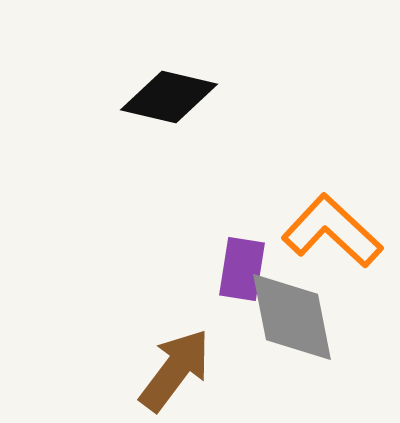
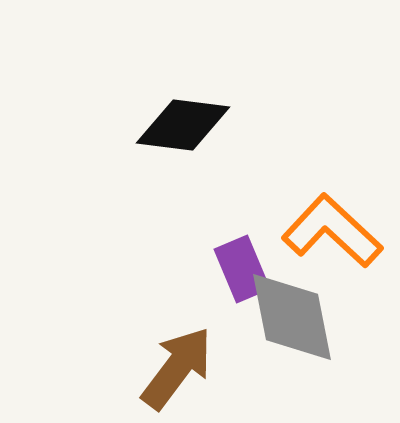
black diamond: moved 14 px right, 28 px down; rotated 6 degrees counterclockwise
purple rectangle: rotated 32 degrees counterclockwise
brown arrow: moved 2 px right, 2 px up
